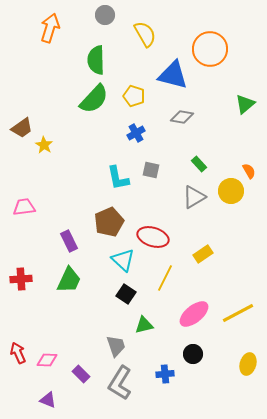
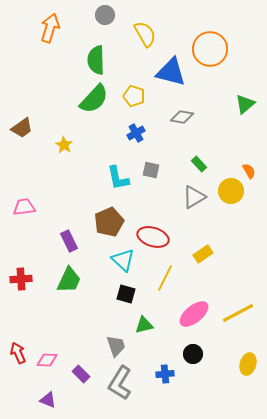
blue triangle at (173, 75): moved 2 px left, 3 px up
yellow star at (44, 145): moved 20 px right
black square at (126, 294): rotated 18 degrees counterclockwise
